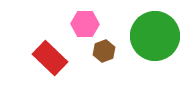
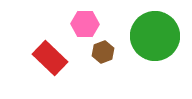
brown hexagon: moved 1 px left, 1 px down
